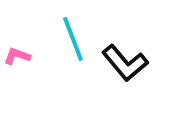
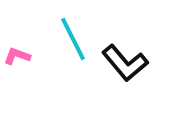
cyan line: rotated 6 degrees counterclockwise
